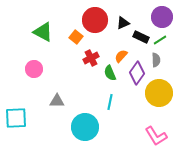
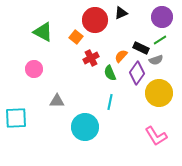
black triangle: moved 2 px left, 10 px up
black rectangle: moved 11 px down
gray semicircle: rotated 72 degrees clockwise
